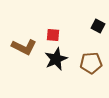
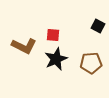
brown L-shape: moved 1 px up
